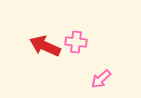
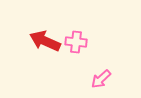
red arrow: moved 5 px up
